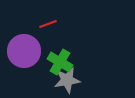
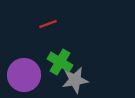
purple circle: moved 24 px down
gray star: moved 8 px right
